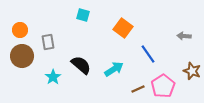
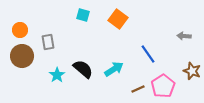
orange square: moved 5 px left, 9 px up
black semicircle: moved 2 px right, 4 px down
cyan star: moved 4 px right, 2 px up
